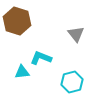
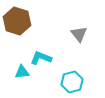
gray triangle: moved 3 px right
